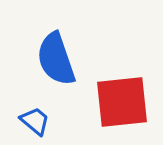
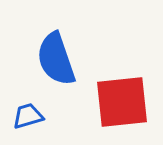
blue trapezoid: moved 7 px left, 5 px up; rotated 56 degrees counterclockwise
